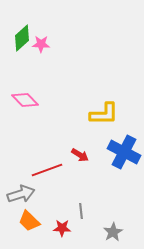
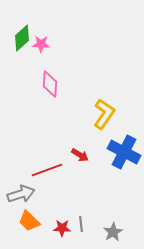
pink diamond: moved 25 px right, 16 px up; rotated 48 degrees clockwise
yellow L-shape: rotated 56 degrees counterclockwise
gray line: moved 13 px down
